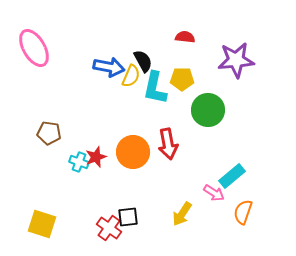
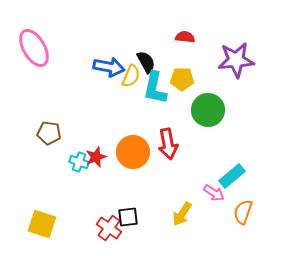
black semicircle: moved 3 px right, 1 px down
